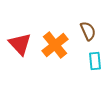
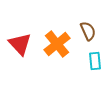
orange cross: moved 2 px right, 1 px up
